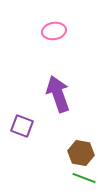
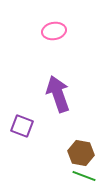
green line: moved 2 px up
